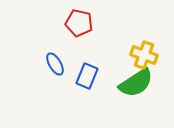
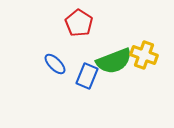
red pentagon: rotated 20 degrees clockwise
blue ellipse: rotated 15 degrees counterclockwise
green semicircle: moved 22 px left, 22 px up; rotated 12 degrees clockwise
